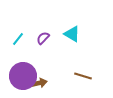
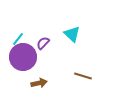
cyan triangle: rotated 12 degrees clockwise
purple semicircle: moved 5 px down
purple circle: moved 19 px up
